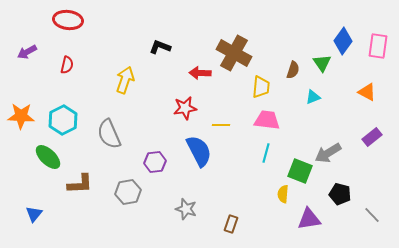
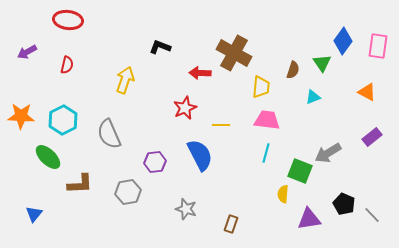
red star: rotated 15 degrees counterclockwise
blue semicircle: moved 1 px right, 4 px down
black pentagon: moved 4 px right, 10 px down; rotated 10 degrees clockwise
